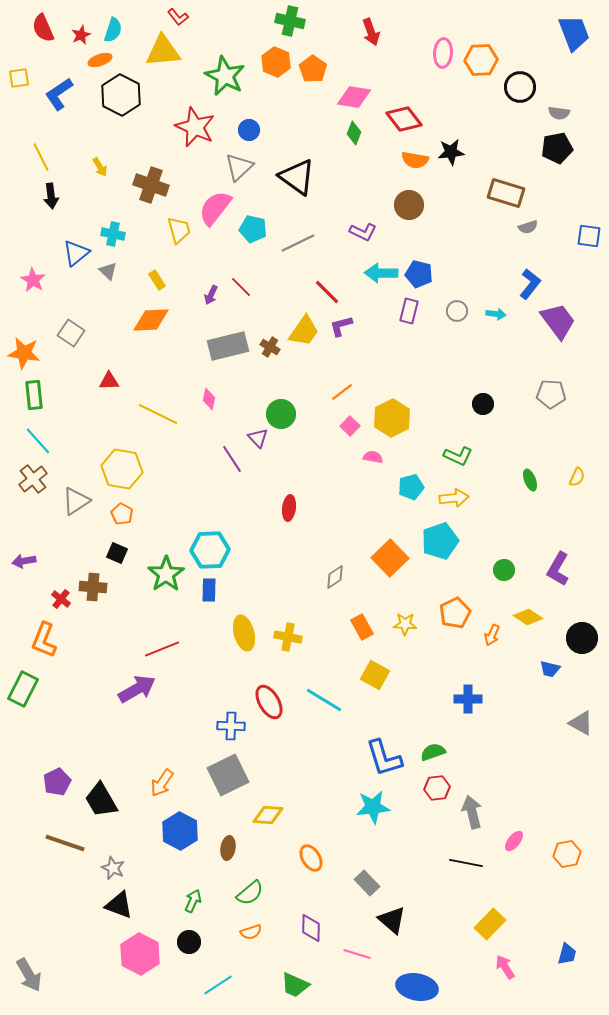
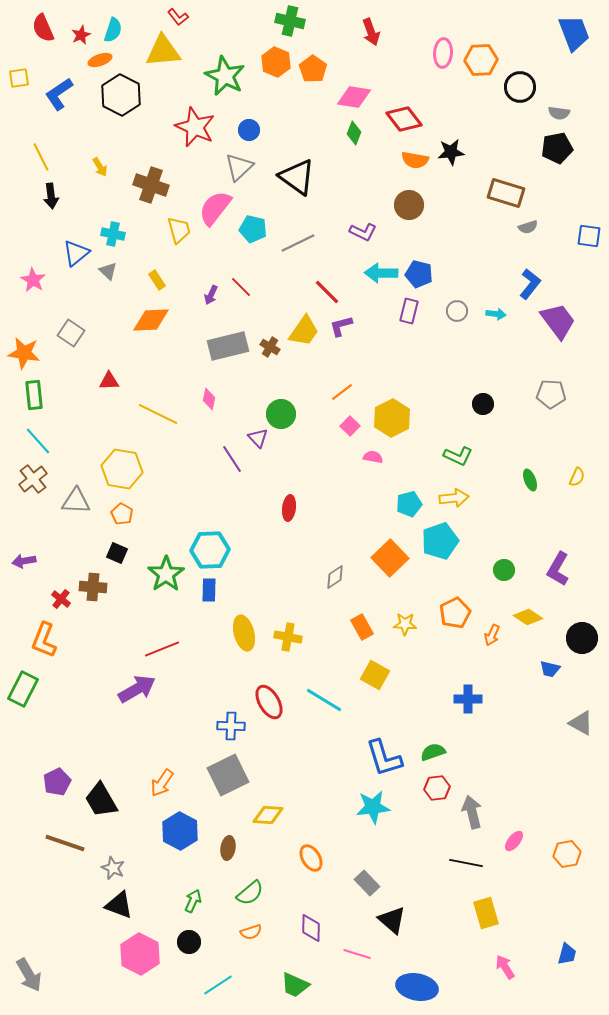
cyan pentagon at (411, 487): moved 2 px left, 17 px down
gray triangle at (76, 501): rotated 36 degrees clockwise
yellow rectangle at (490, 924): moved 4 px left, 11 px up; rotated 60 degrees counterclockwise
